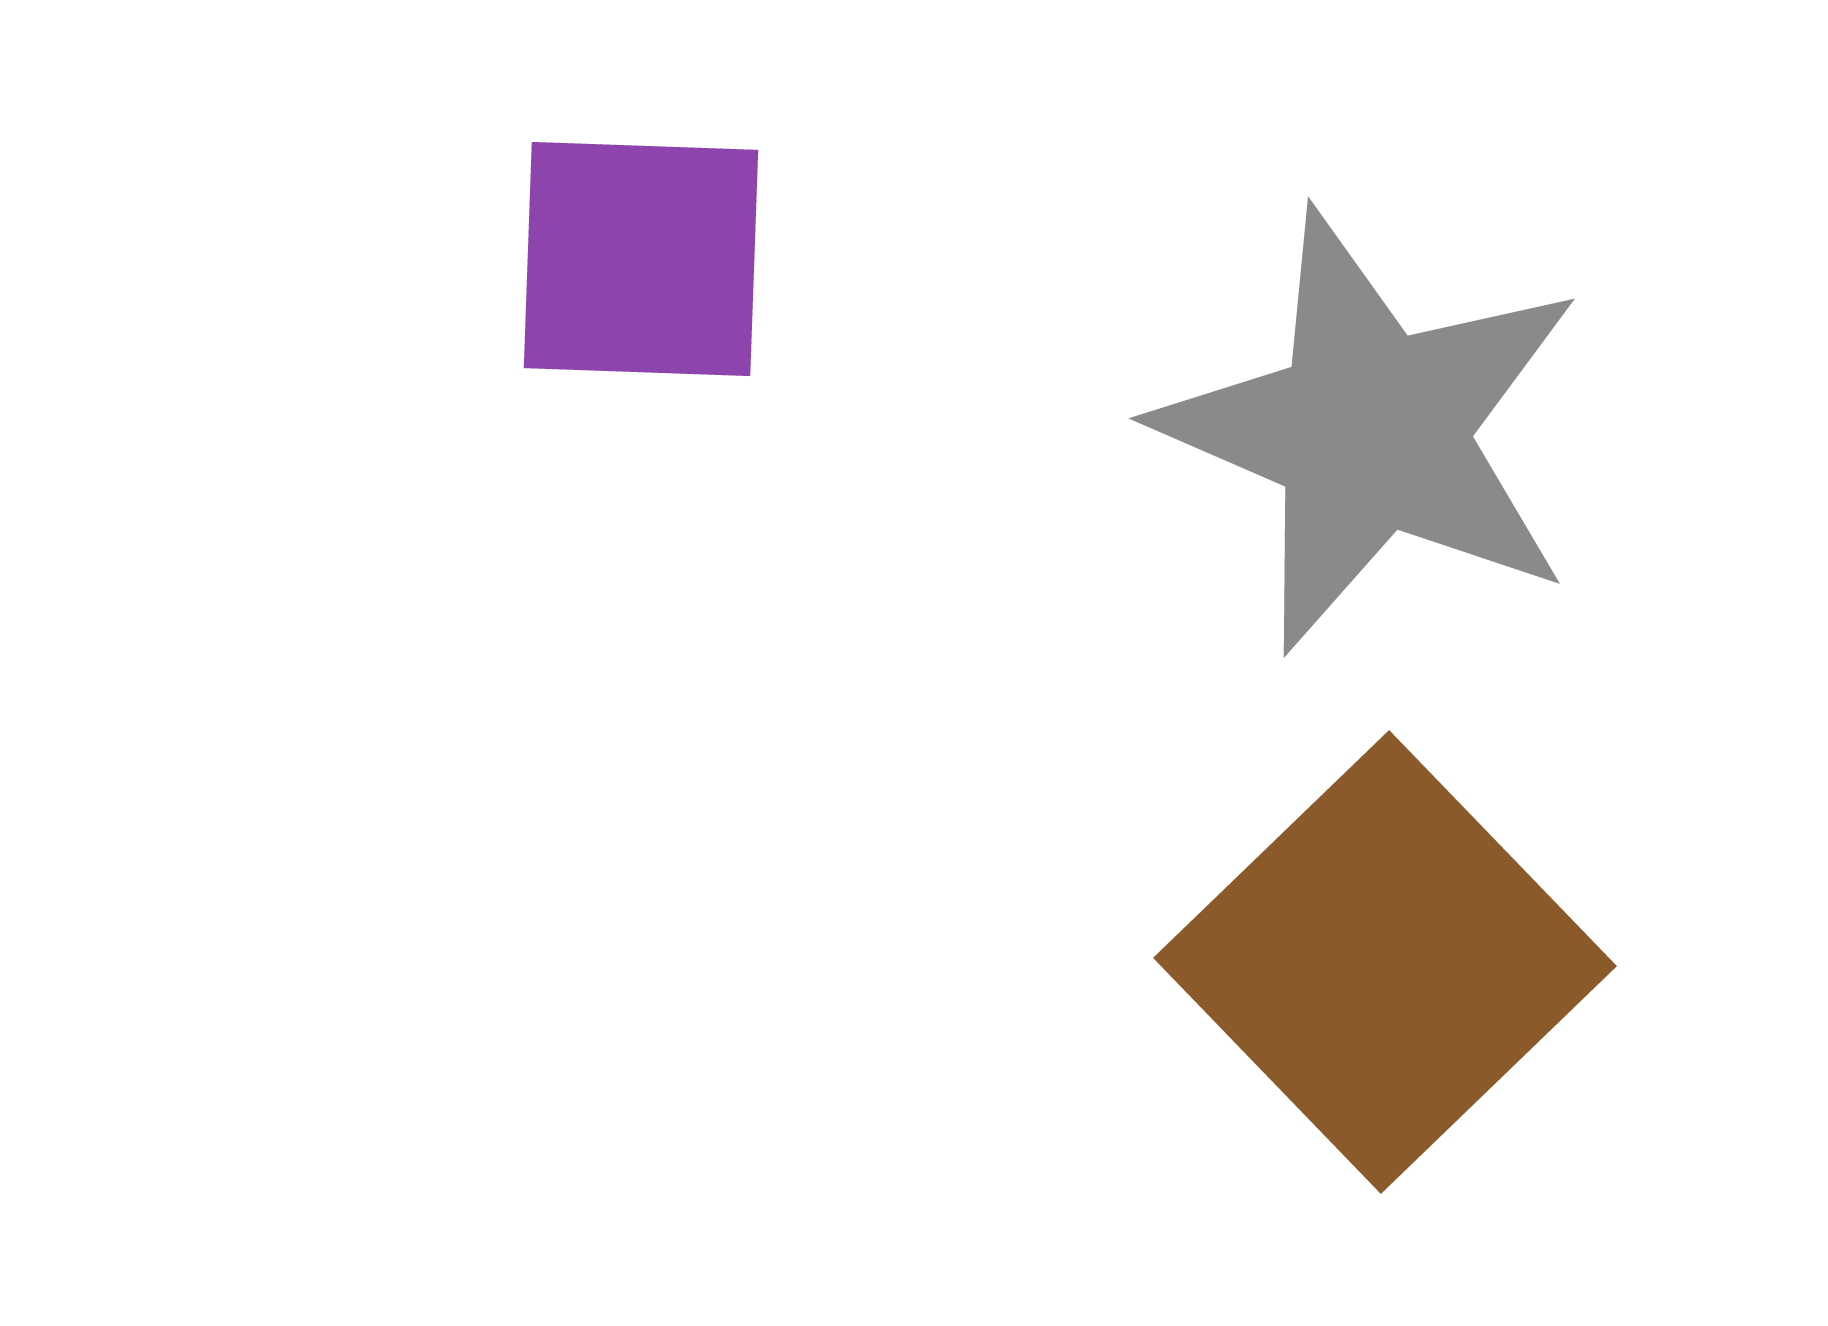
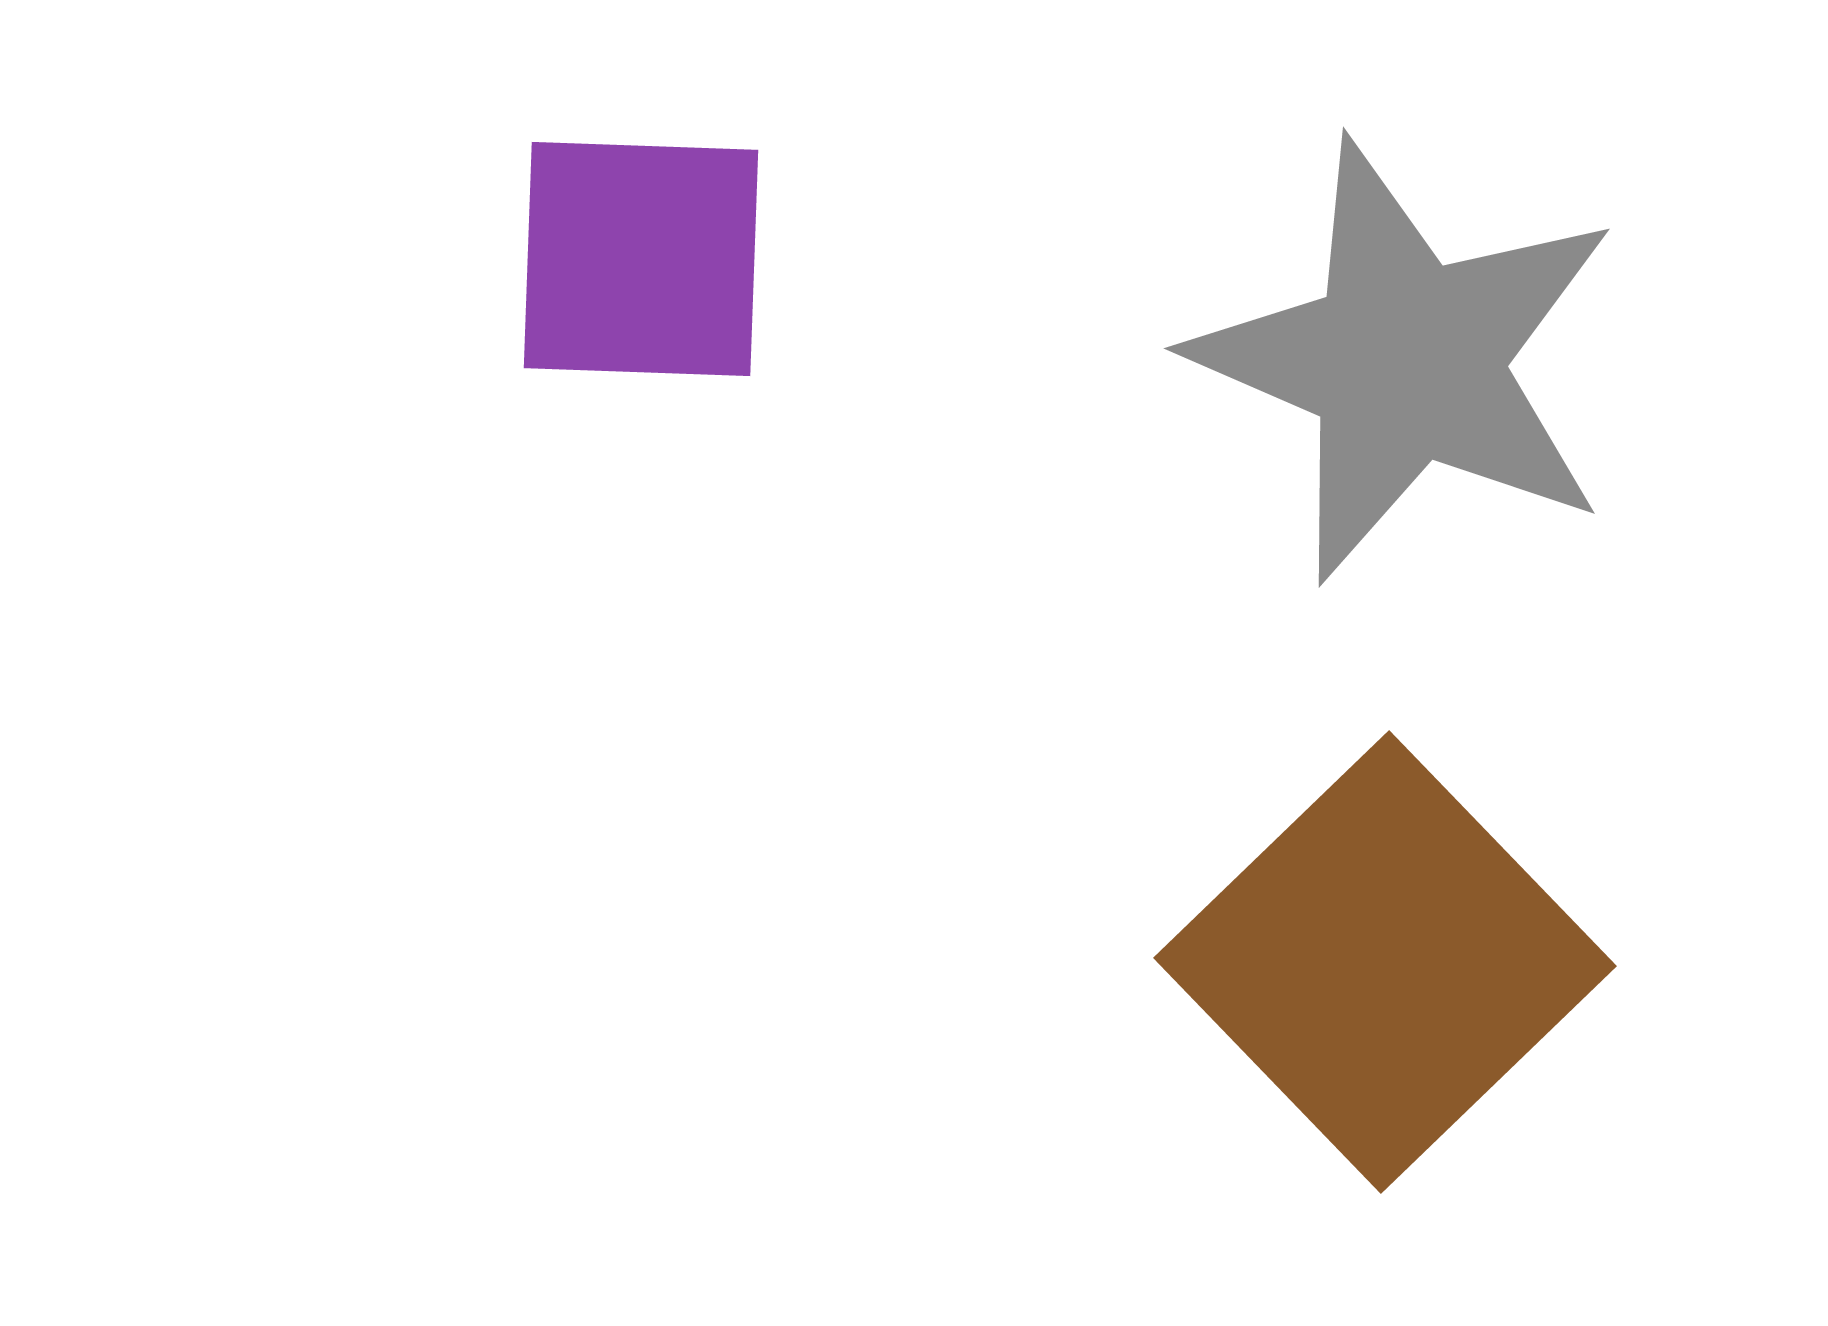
gray star: moved 35 px right, 70 px up
